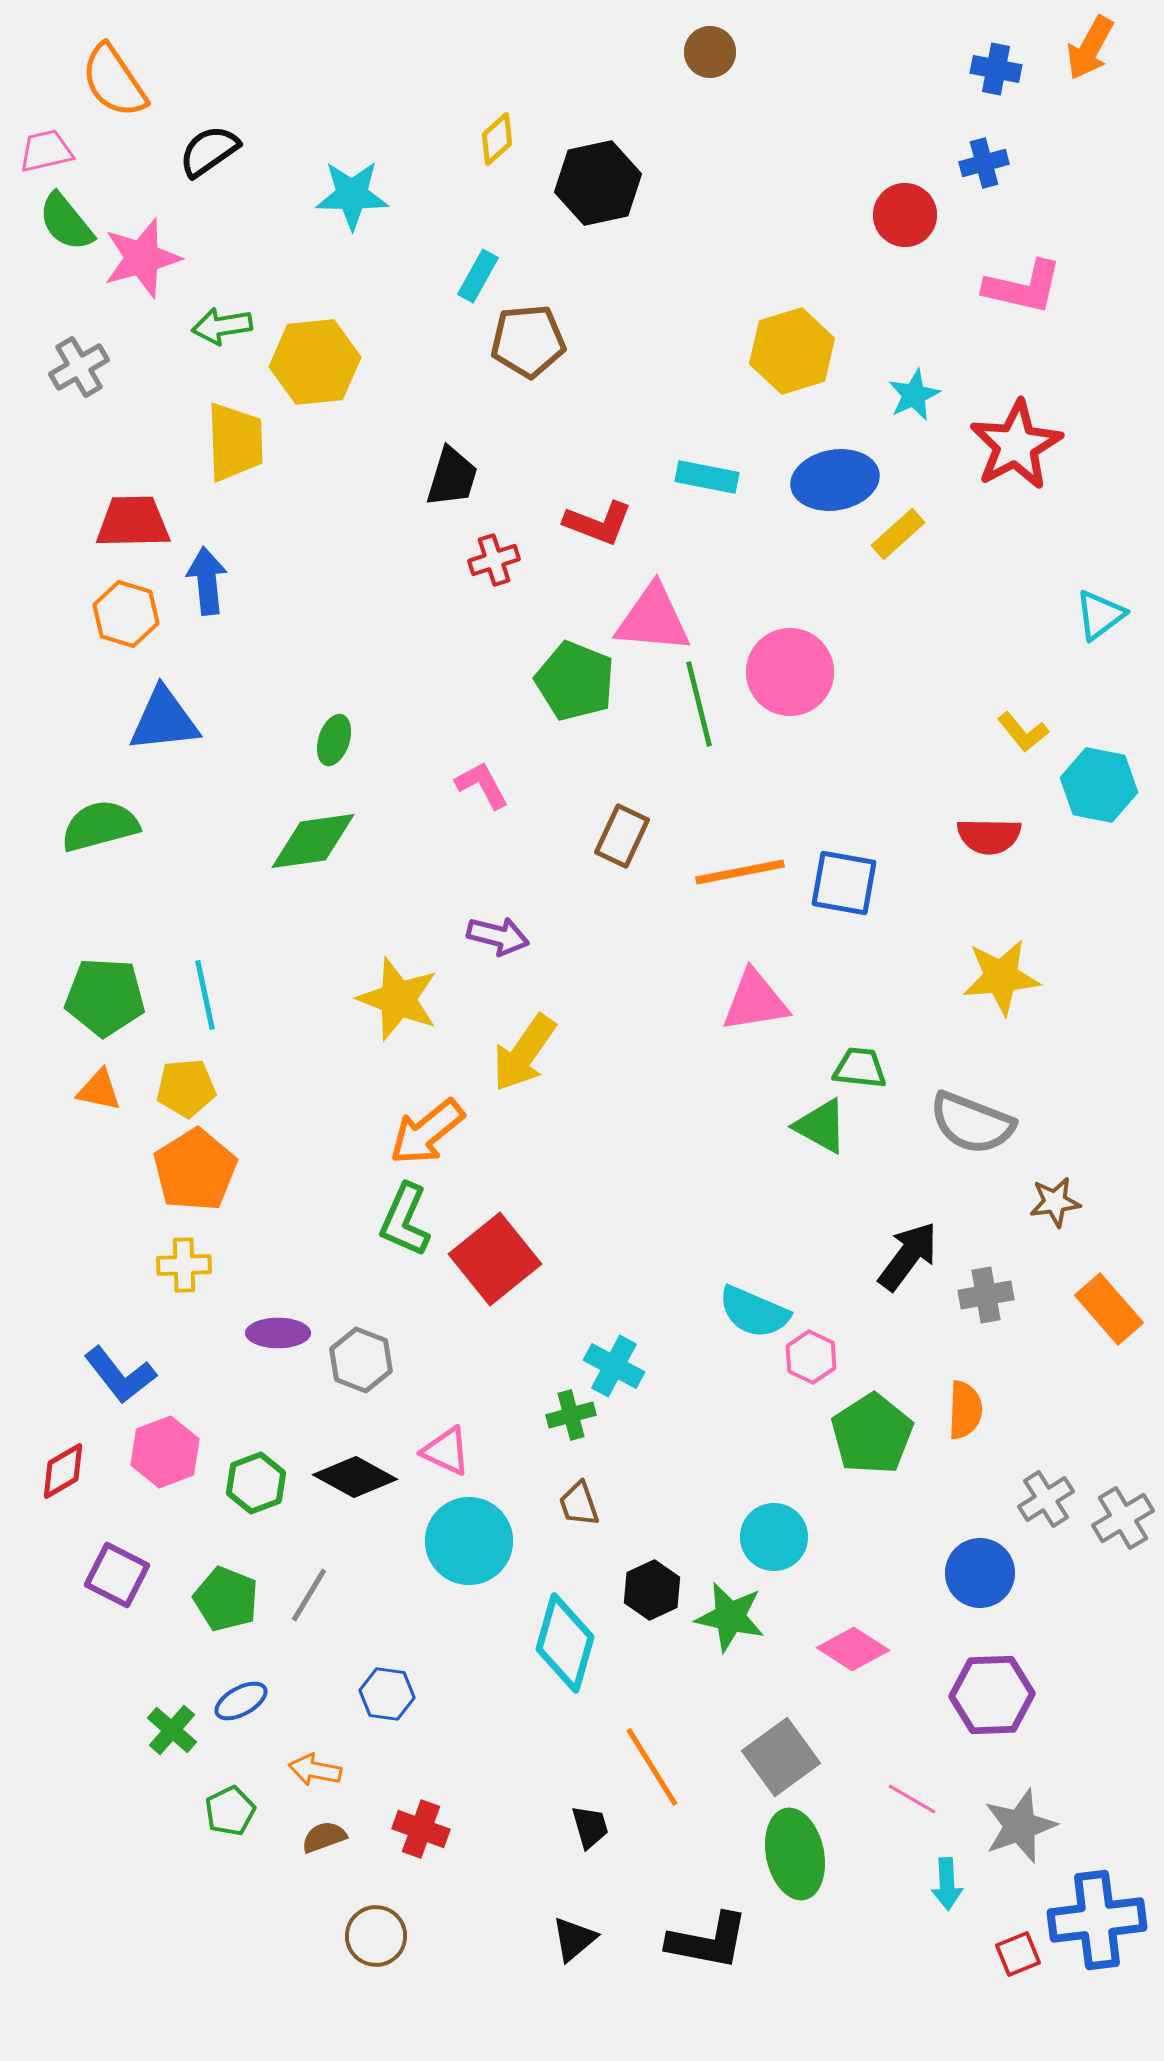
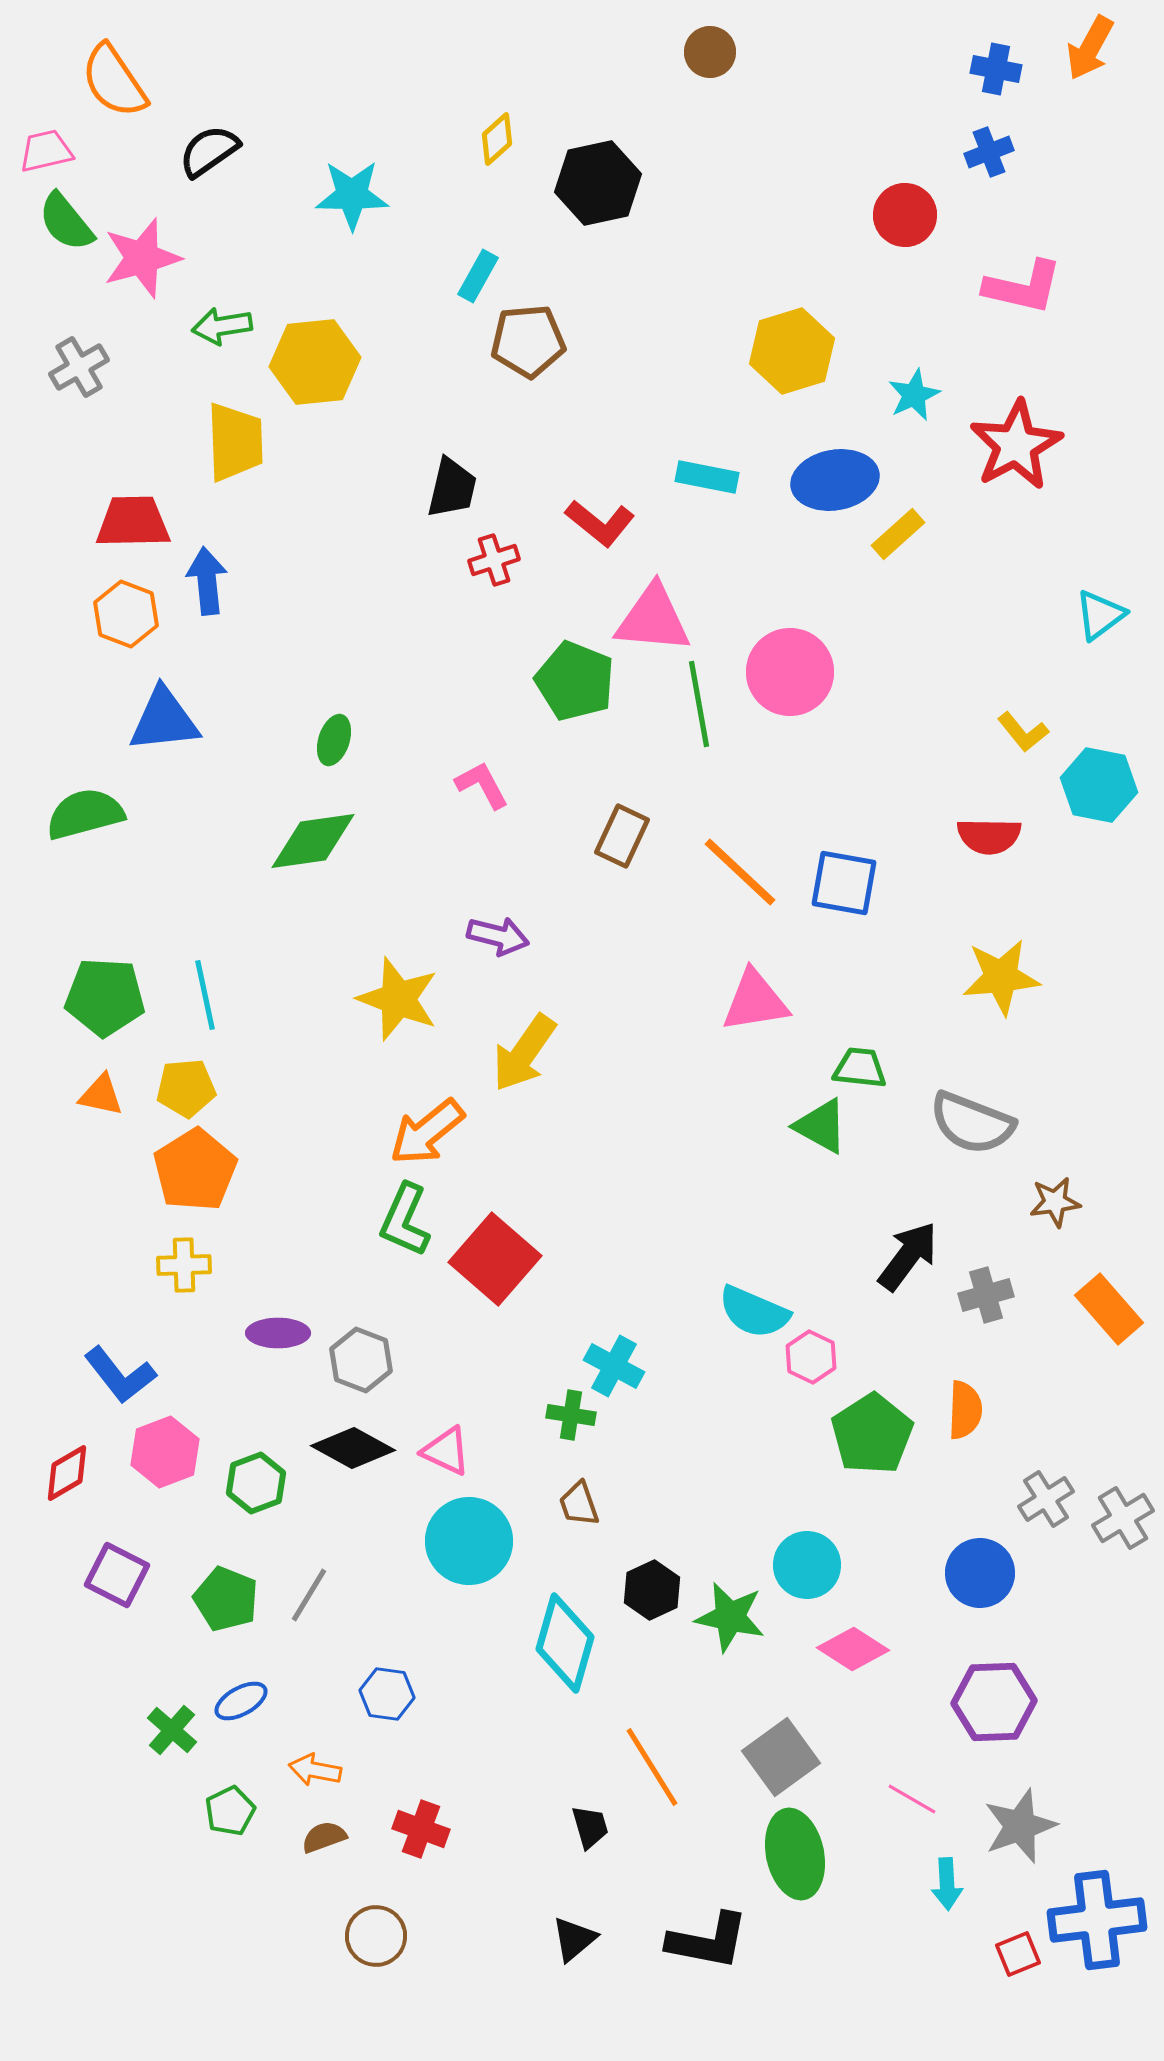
blue cross at (984, 163): moved 5 px right, 11 px up; rotated 6 degrees counterclockwise
black trapezoid at (452, 477): moved 11 px down; rotated 4 degrees counterclockwise
red L-shape at (598, 523): moved 2 px right; rotated 18 degrees clockwise
orange hexagon at (126, 614): rotated 4 degrees clockwise
green line at (699, 704): rotated 4 degrees clockwise
green semicircle at (100, 826): moved 15 px left, 12 px up
orange line at (740, 872): rotated 54 degrees clockwise
orange triangle at (99, 1090): moved 2 px right, 5 px down
red square at (495, 1259): rotated 10 degrees counterclockwise
gray cross at (986, 1295): rotated 6 degrees counterclockwise
green cross at (571, 1415): rotated 24 degrees clockwise
red diamond at (63, 1471): moved 4 px right, 2 px down
black diamond at (355, 1477): moved 2 px left, 29 px up
cyan circle at (774, 1537): moved 33 px right, 28 px down
purple hexagon at (992, 1695): moved 2 px right, 7 px down
